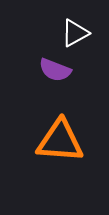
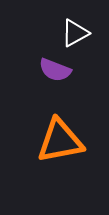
orange triangle: rotated 15 degrees counterclockwise
